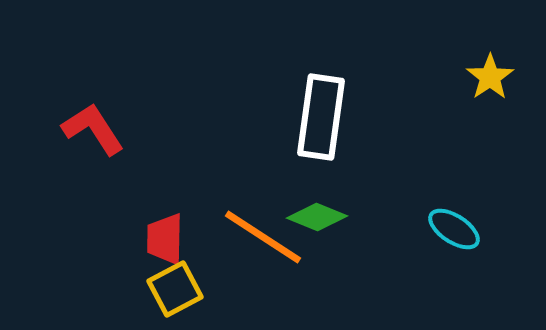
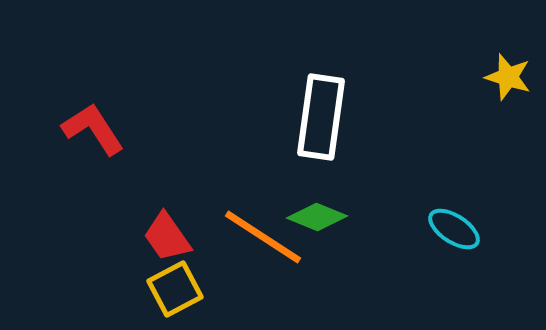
yellow star: moved 18 px right; rotated 21 degrees counterclockwise
red trapezoid: moved 2 px right, 2 px up; rotated 36 degrees counterclockwise
